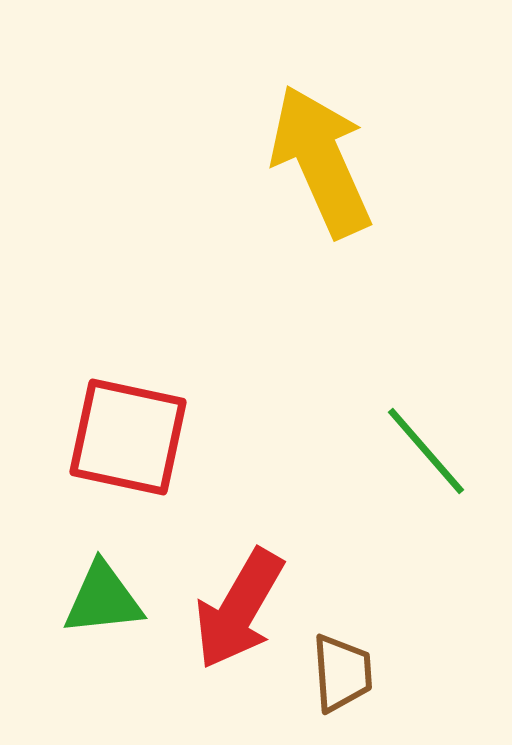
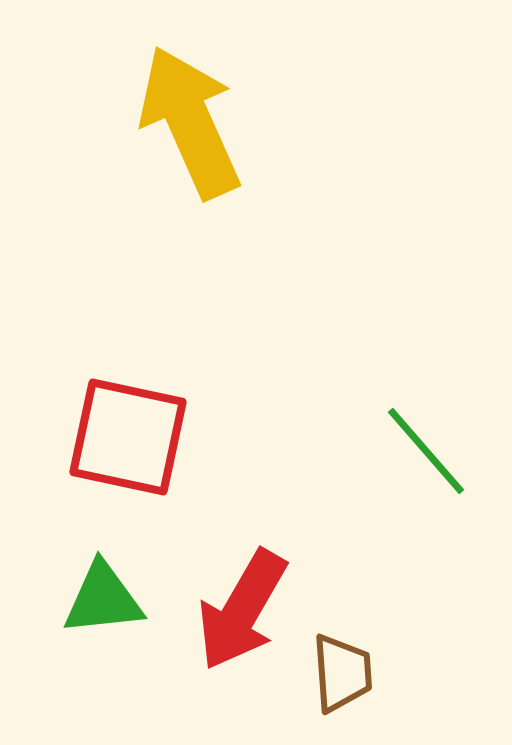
yellow arrow: moved 131 px left, 39 px up
red arrow: moved 3 px right, 1 px down
